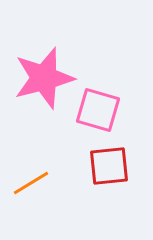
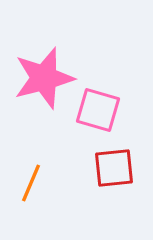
red square: moved 5 px right, 2 px down
orange line: rotated 36 degrees counterclockwise
